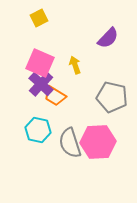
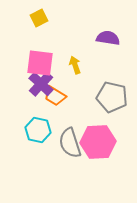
purple semicircle: rotated 125 degrees counterclockwise
pink square: rotated 16 degrees counterclockwise
